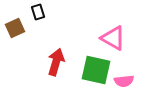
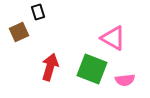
brown square: moved 4 px right, 4 px down
red arrow: moved 6 px left, 5 px down
green square: moved 4 px left, 1 px up; rotated 8 degrees clockwise
pink semicircle: moved 1 px right, 1 px up
